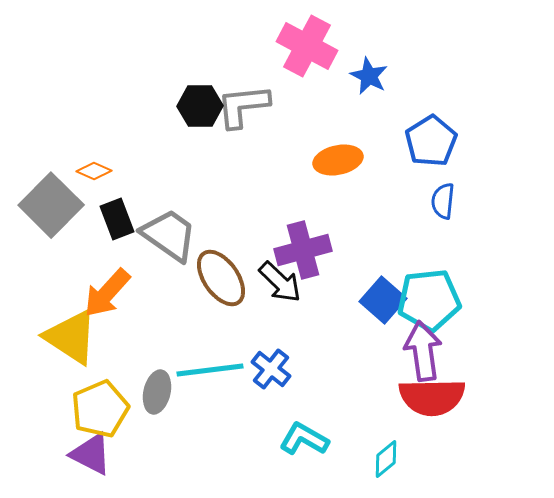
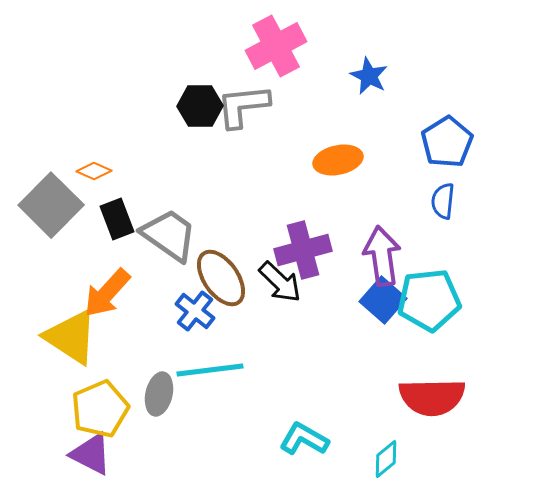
pink cross: moved 31 px left; rotated 34 degrees clockwise
blue pentagon: moved 16 px right, 1 px down
purple arrow: moved 41 px left, 95 px up
blue cross: moved 76 px left, 58 px up
gray ellipse: moved 2 px right, 2 px down
